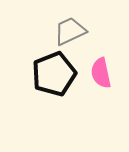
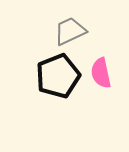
black pentagon: moved 4 px right, 2 px down
